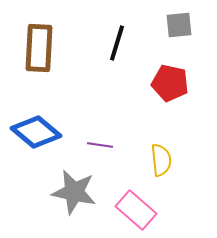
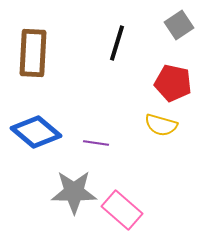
gray square: rotated 28 degrees counterclockwise
brown rectangle: moved 6 px left, 5 px down
red pentagon: moved 3 px right
purple line: moved 4 px left, 2 px up
yellow semicircle: moved 35 px up; rotated 112 degrees clockwise
gray star: rotated 12 degrees counterclockwise
pink rectangle: moved 14 px left
